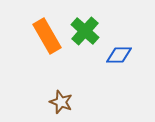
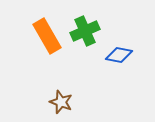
green cross: rotated 24 degrees clockwise
blue diamond: rotated 12 degrees clockwise
